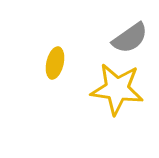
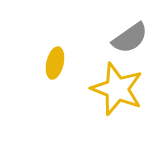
yellow star: rotated 14 degrees clockwise
